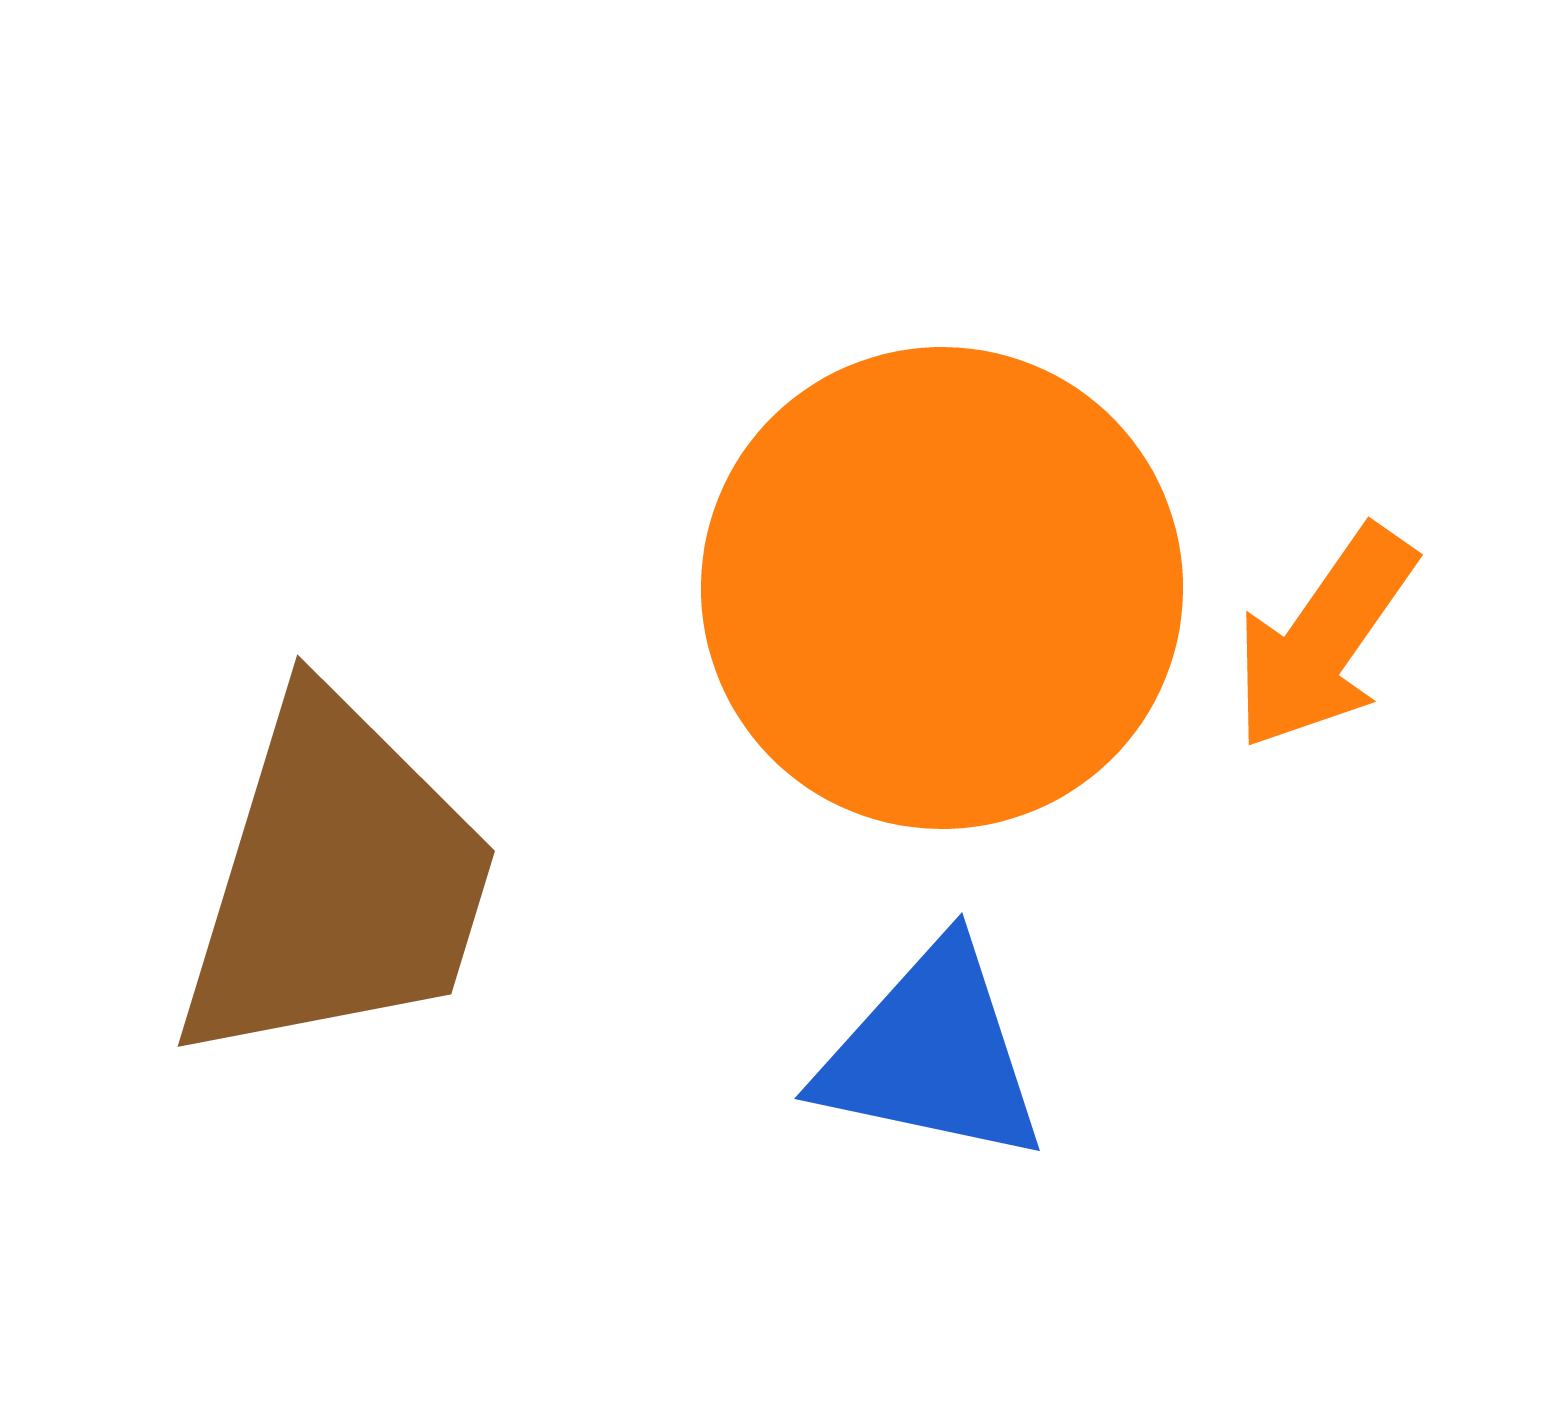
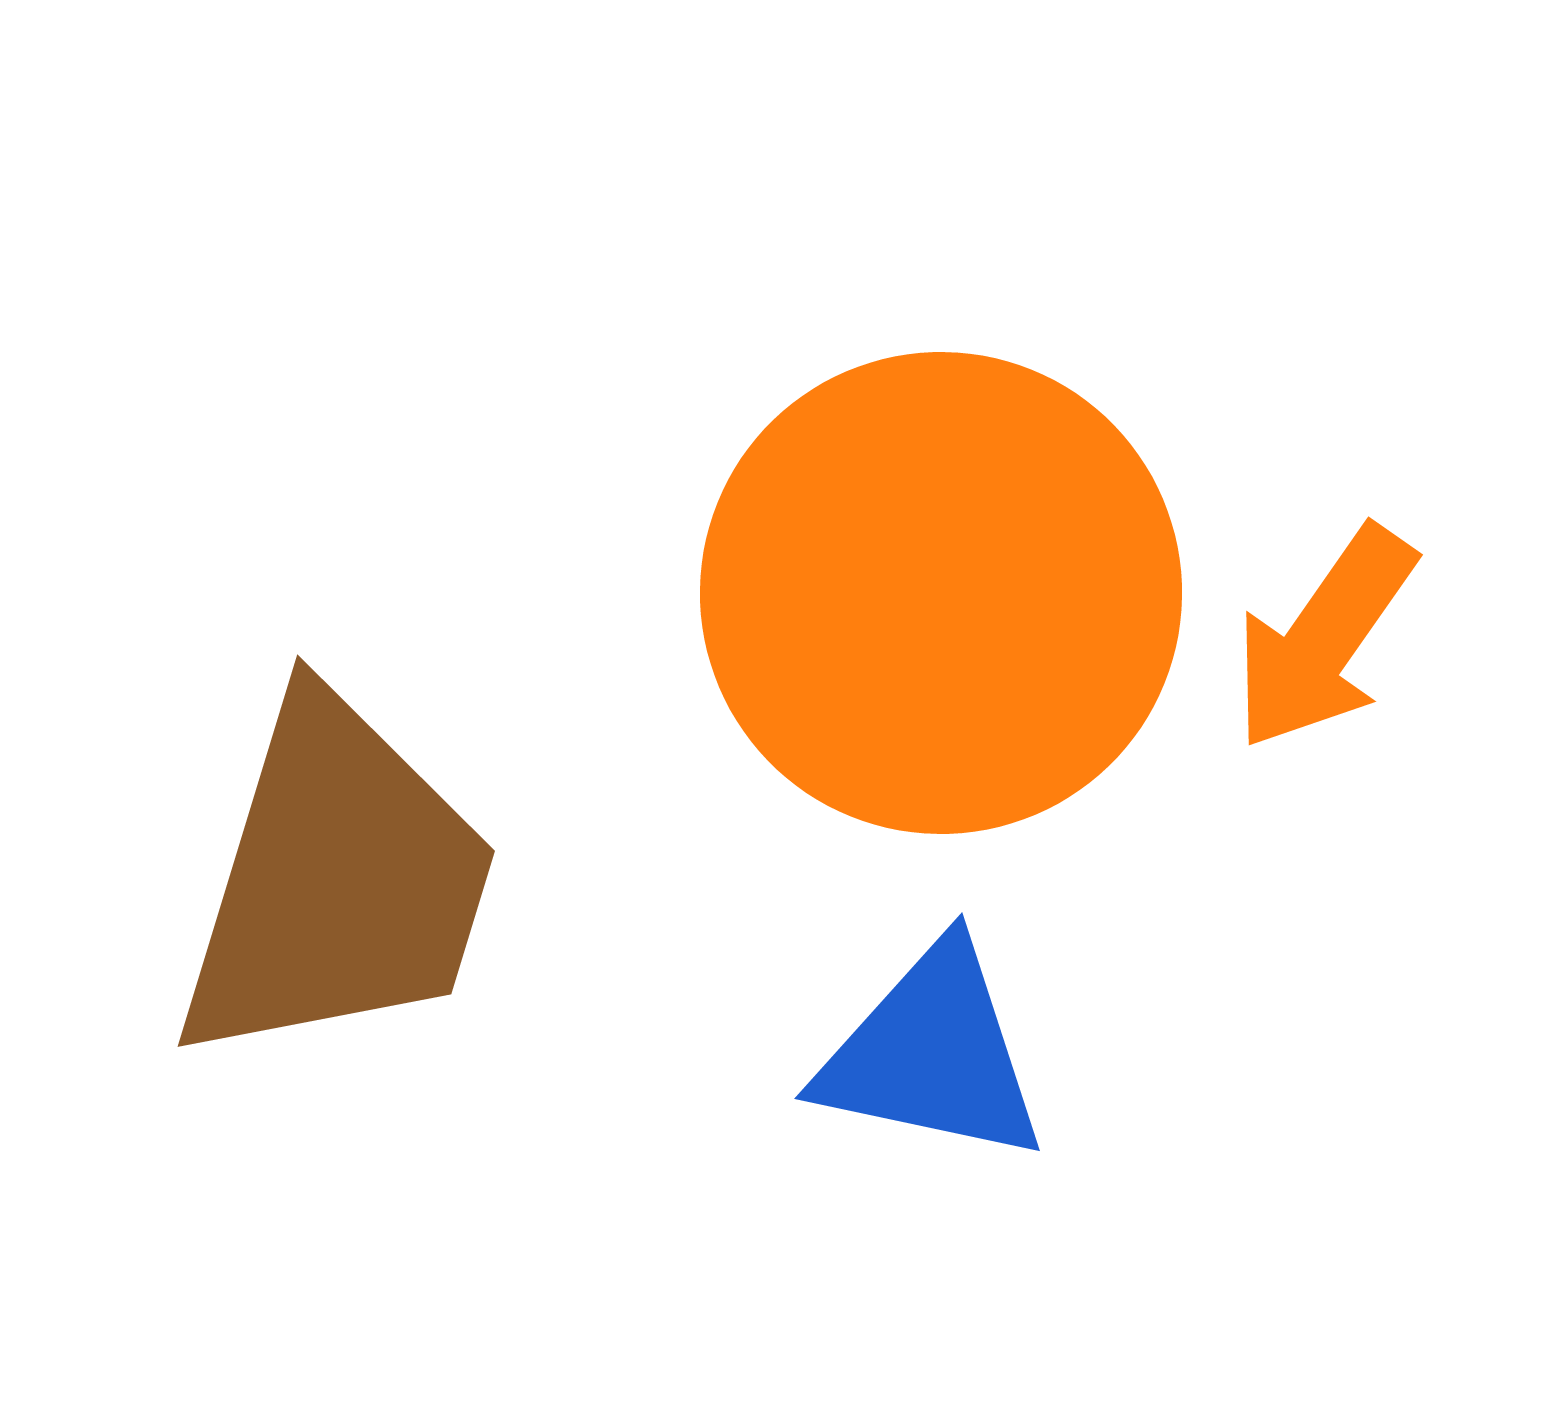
orange circle: moved 1 px left, 5 px down
